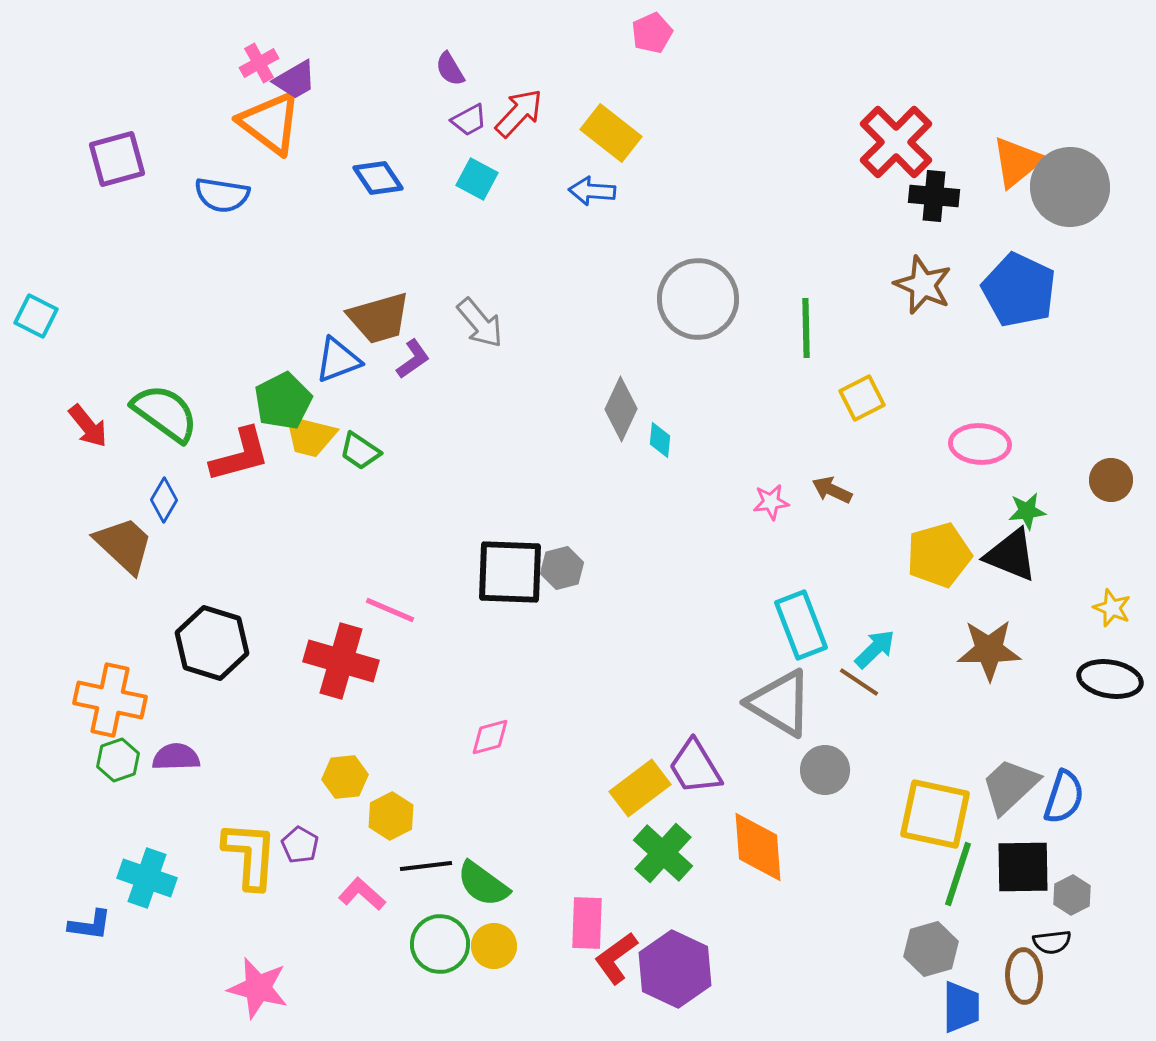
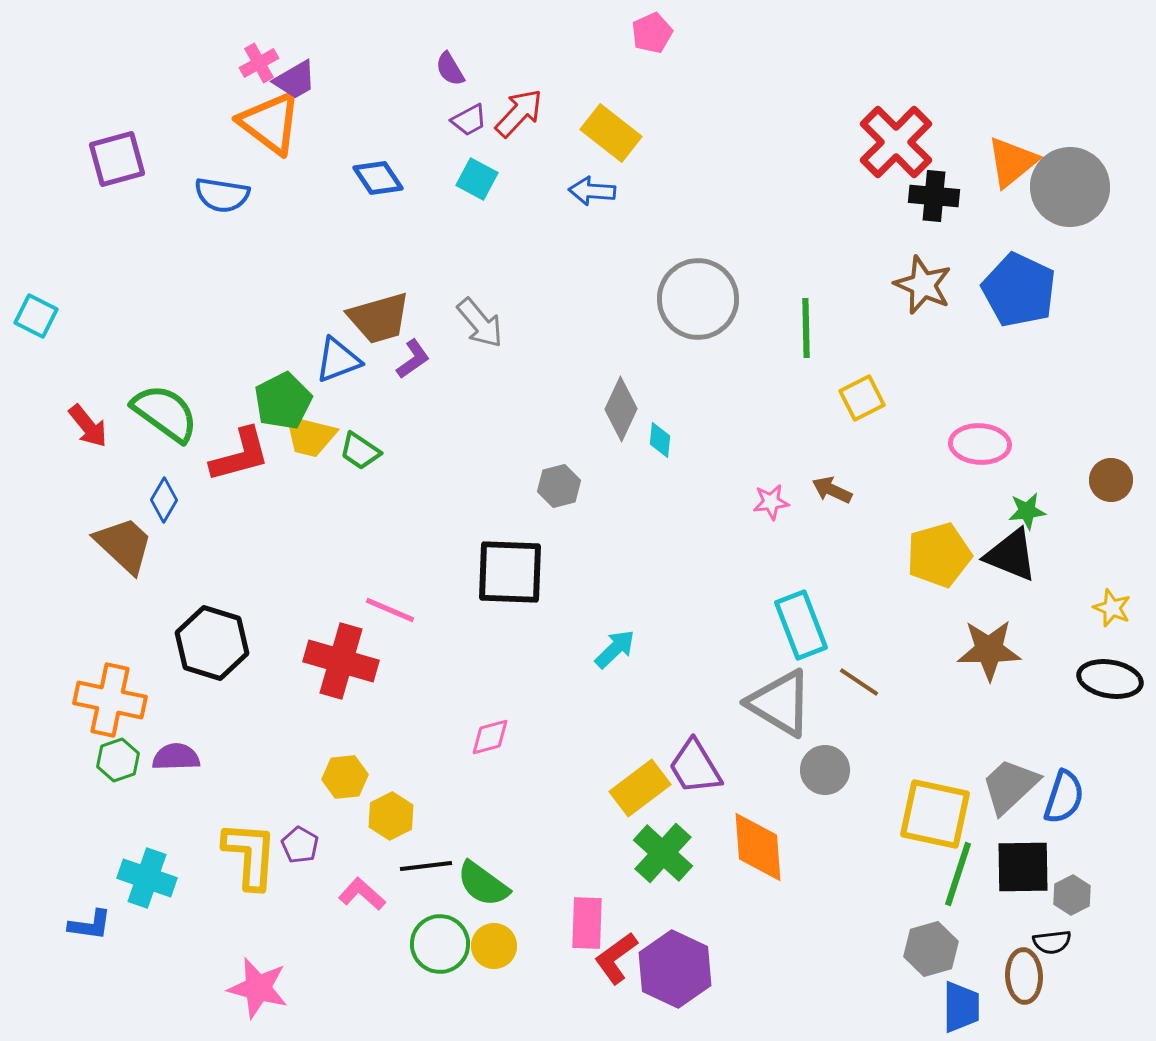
orange triangle at (1017, 162): moved 5 px left
gray hexagon at (562, 568): moved 3 px left, 82 px up
cyan arrow at (875, 649): moved 260 px left
